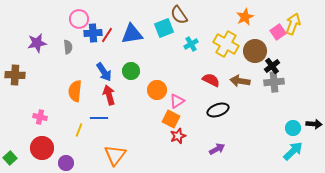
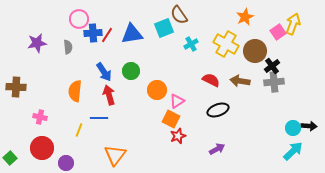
brown cross: moved 1 px right, 12 px down
black arrow: moved 5 px left, 2 px down
